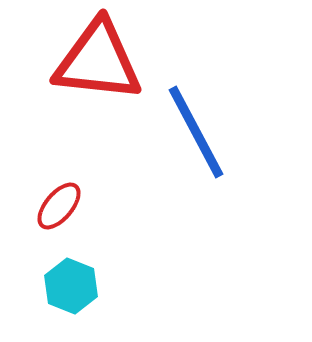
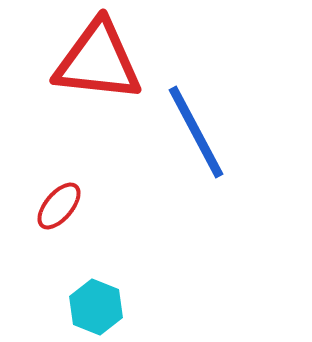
cyan hexagon: moved 25 px right, 21 px down
